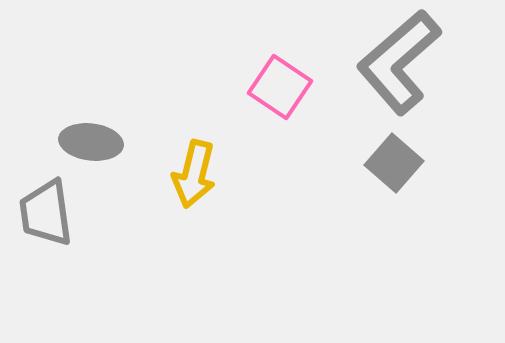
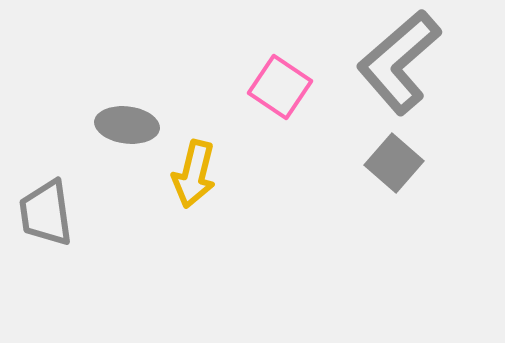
gray ellipse: moved 36 px right, 17 px up
